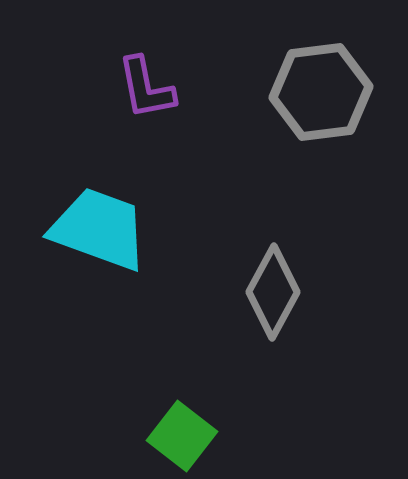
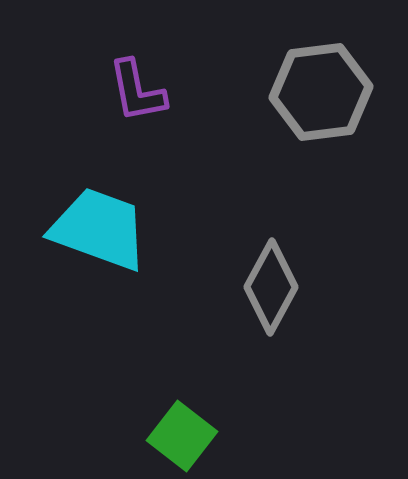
purple L-shape: moved 9 px left, 3 px down
gray diamond: moved 2 px left, 5 px up
